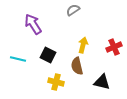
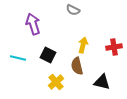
gray semicircle: rotated 120 degrees counterclockwise
purple arrow: rotated 15 degrees clockwise
red cross: rotated 14 degrees clockwise
cyan line: moved 1 px up
yellow cross: rotated 35 degrees clockwise
